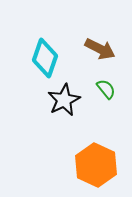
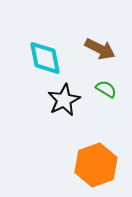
cyan diamond: rotated 30 degrees counterclockwise
green semicircle: rotated 20 degrees counterclockwise
orange hexagon: rotated 15 degrees clockwise
